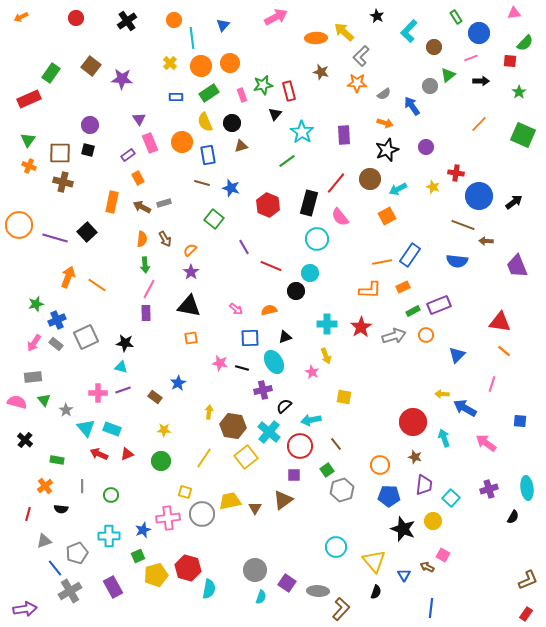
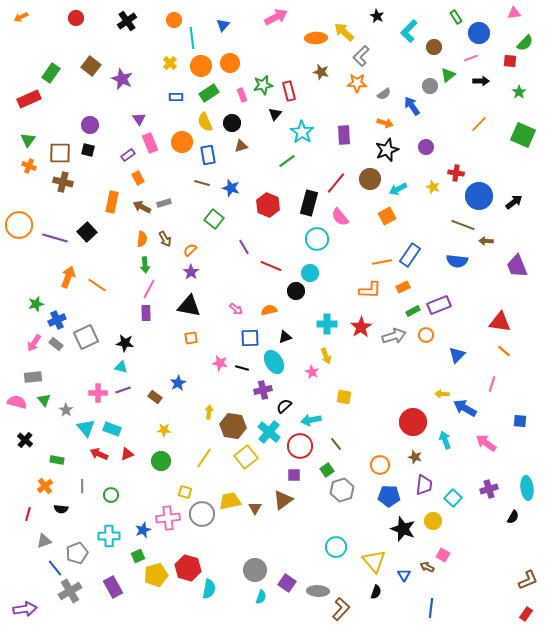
purple star at (122, 79): rotated 20 degrees clockwise
cyan arrow at (444, 438): moved 1 px right, 2 px down
cyan square at (451, 498): moved 2 px right
